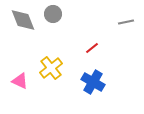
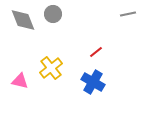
gray line: moved 2 px right, 8 px up
red line: moved 4 px right, 4 px down
pink triangle: rotated 12 degrees counterclockwise
